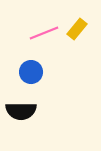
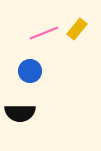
blue circle: moved 1 px left, 1 px up
black semicircle: moved 1 px left, 2 px down
